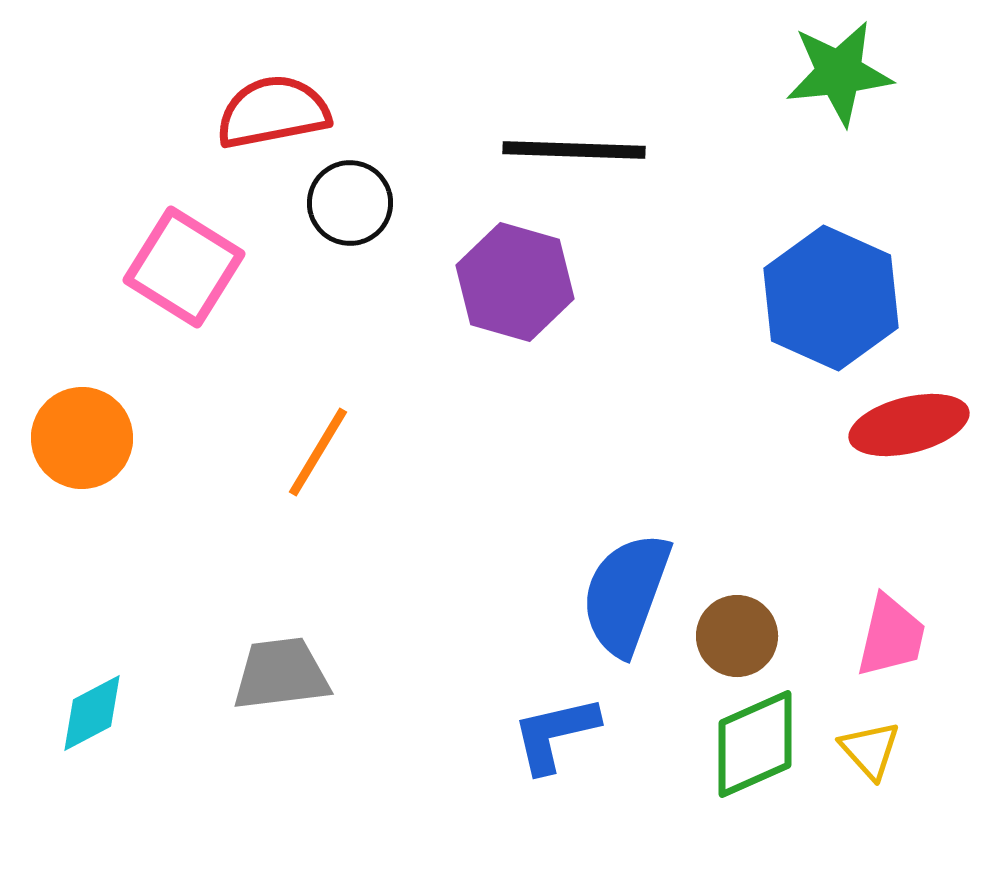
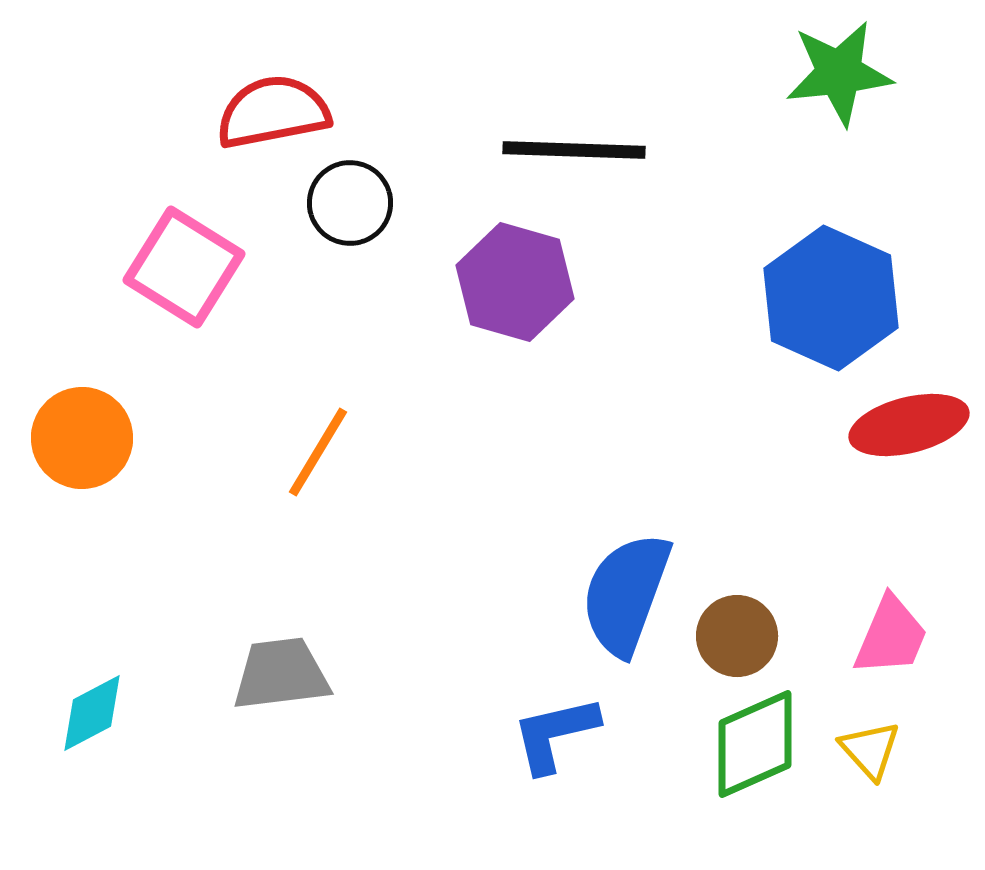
pink trapezoid: rotated 10 degrees clockwise
